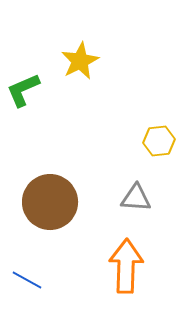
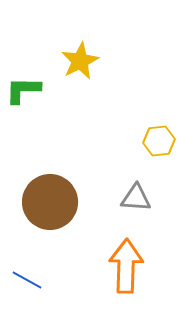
green L-shape: rotated 24 degrees clockwise
